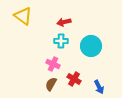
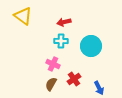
red cross: rotated 24 degrees clockwise
blue arrow: moved 1 px down
